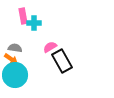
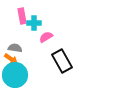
pink rectangle: moved 1 px left
pink semicircle: moved 4 px left, 10 px up
